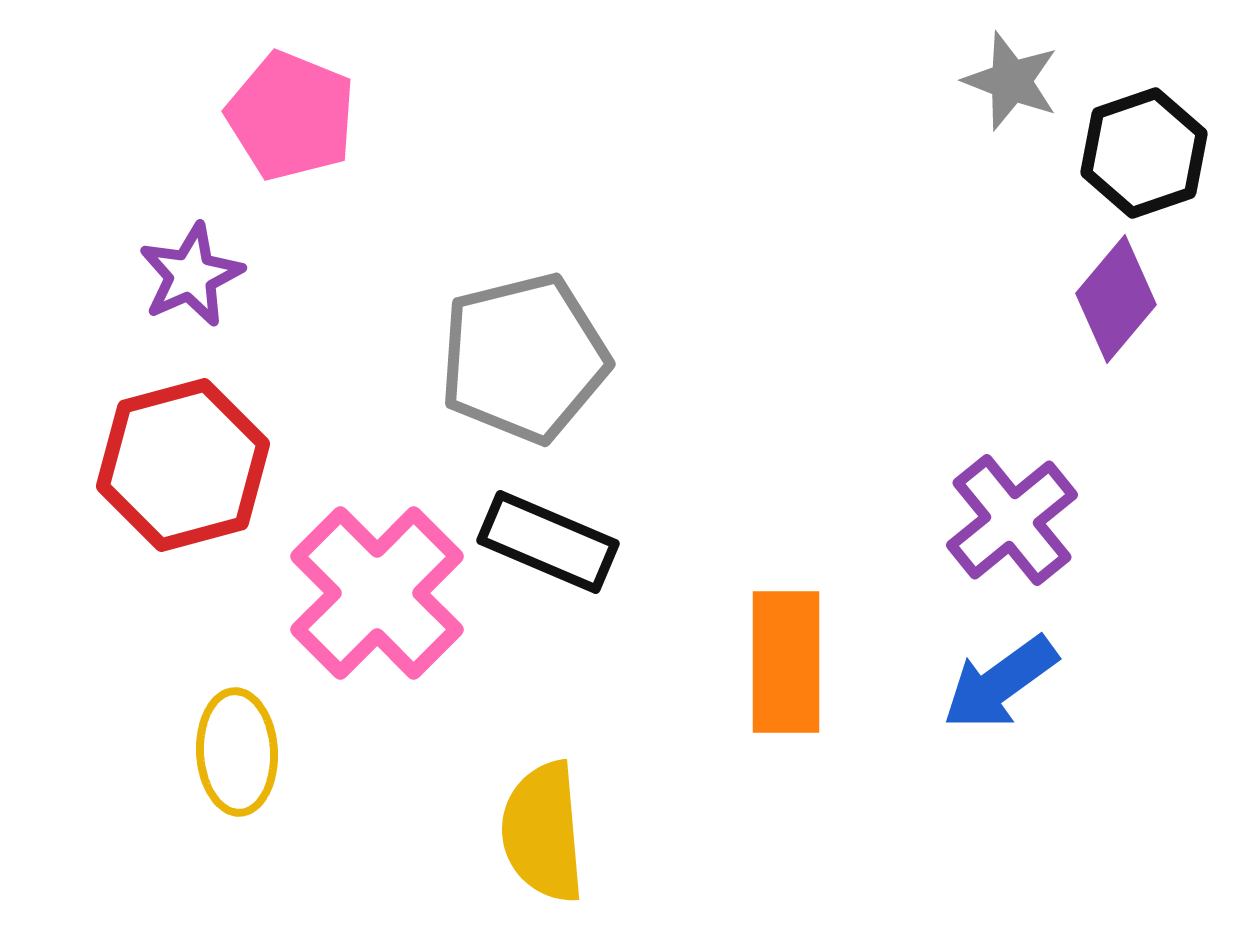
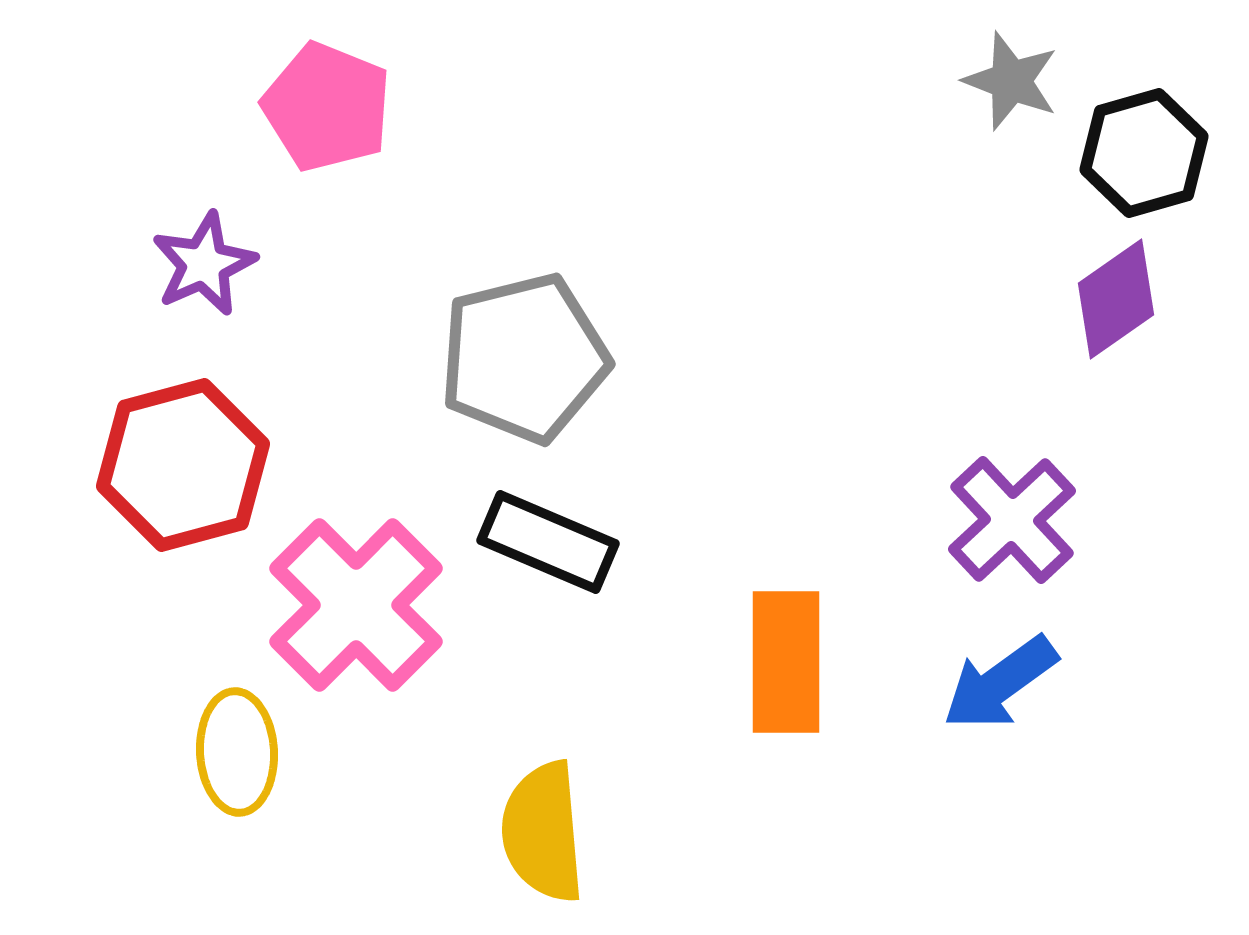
pink pentagon: moved 36 px right, 9 px up
black hexagon: rotated 3 degrees clockwise
purple star: moved 13 px right, 11 px up
purple diamond: rotated 15 degrees clockwise
purple cross: rotated 4 degrees counterclockwise
pink cross: moved 21 px left, 12 px down
